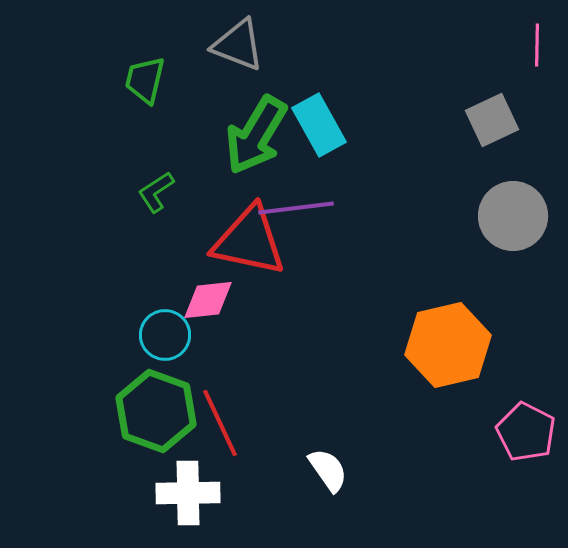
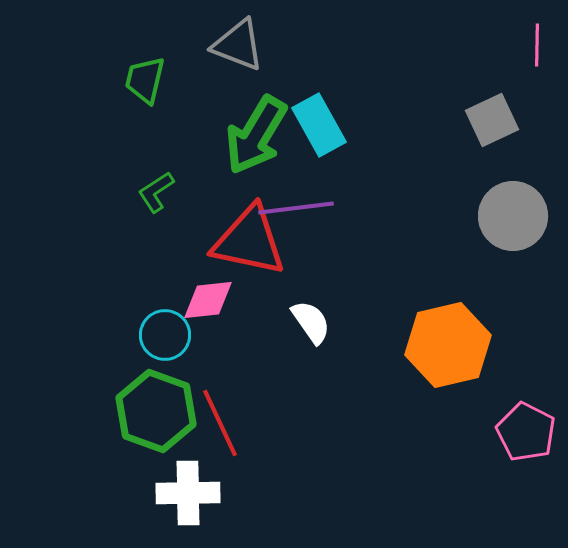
white semicircle: moved 17 px left, 148 px up
